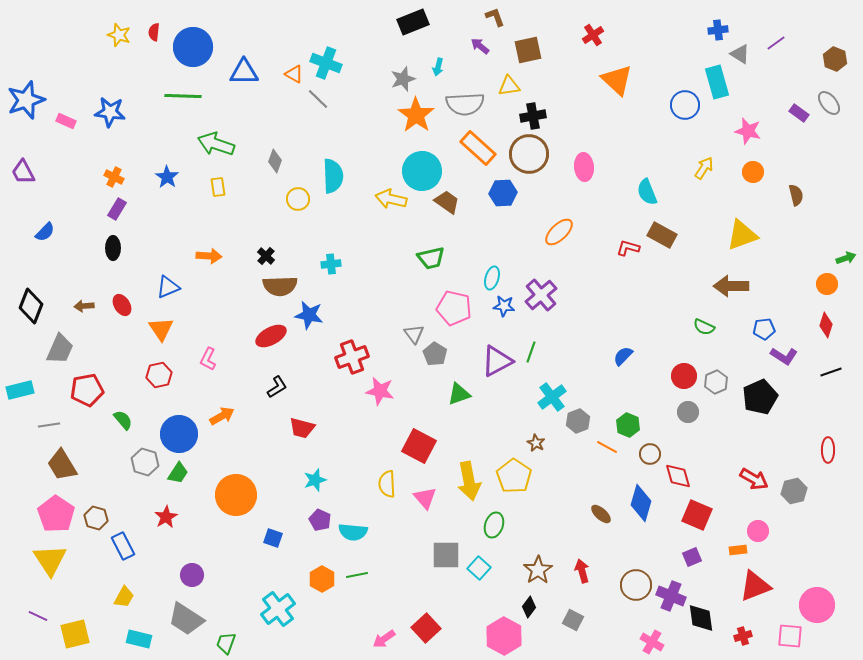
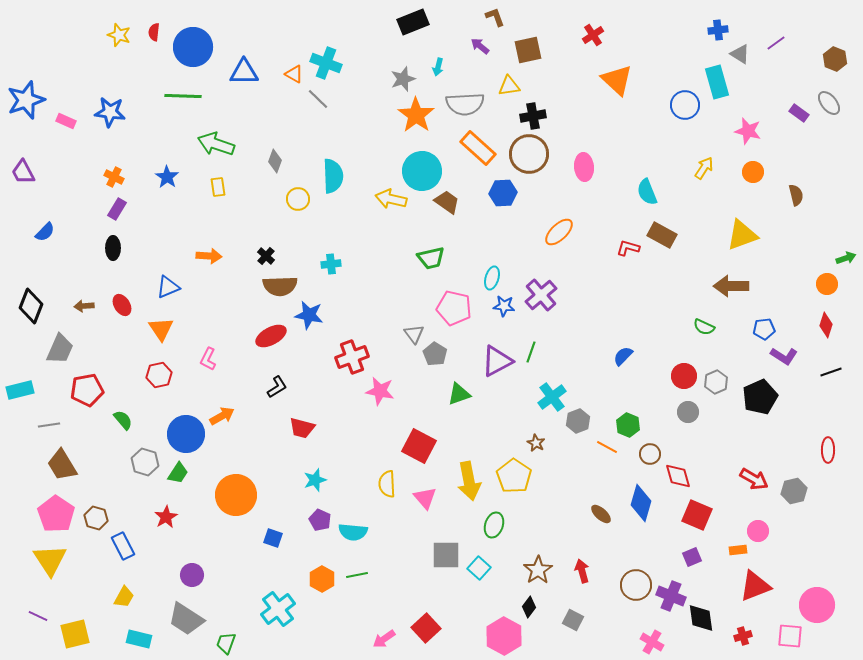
blue circle at (179, 434): moved 7 px right
